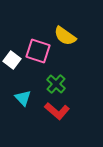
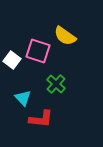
red L-shape: moved 16 px left, 8 px down; rotated 35 degrees counterclockwise
